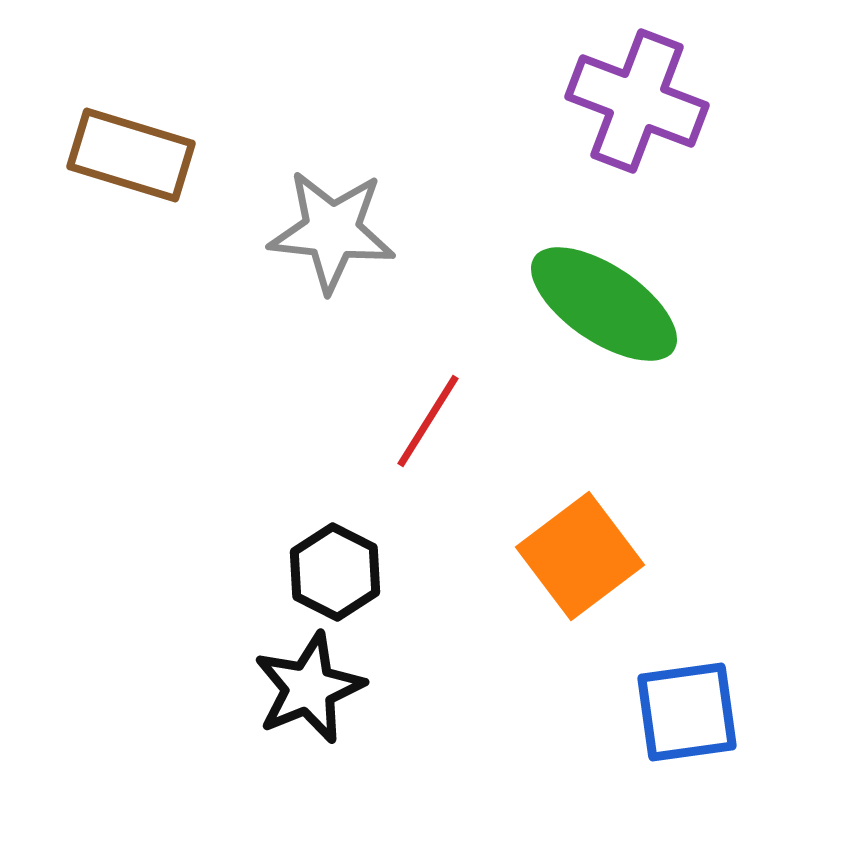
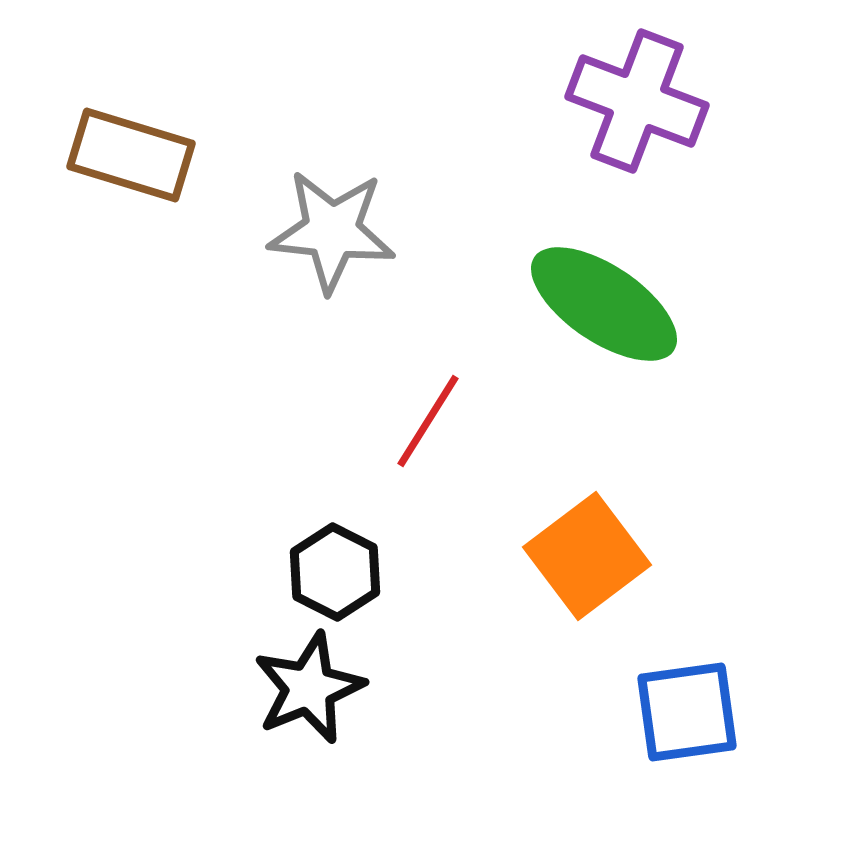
orange square: moved 7 px right
